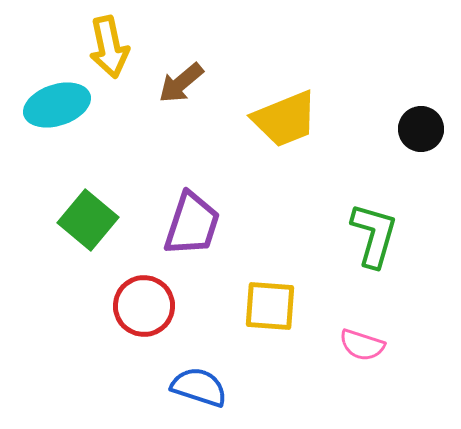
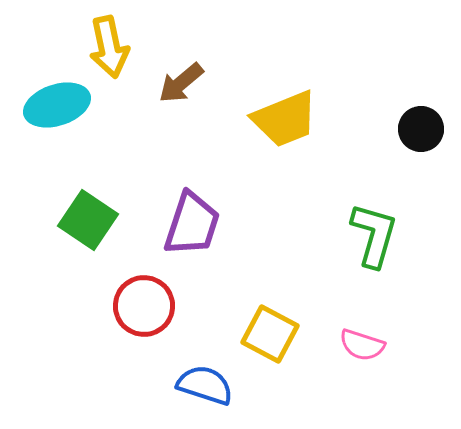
green square: rotated 6 degrees counterclockwise
yellow square: moved 28 px down; rotated 24 degrees clockwise
blue semicircle: moved 6 px right, 2 px up
